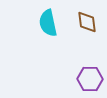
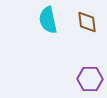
cyan semicircle: moved 3 px up
